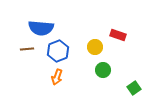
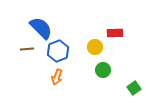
blue semicircle: rotated 140 degrees counterclockwise
red rectangle: moved 3 px left, 2 px up; rotated 21 degrees counterclockwise
